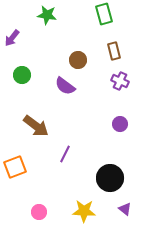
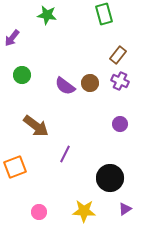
brown rectangle: moved 4 px right, 4 px down; rotated 54 degrees clockwise
brown circle: moved 12 px right, 23 px down
purple triangle: rotated 48 degrees clockwise
